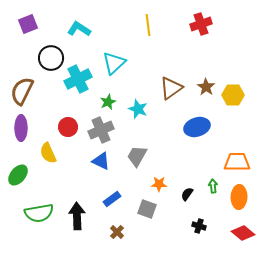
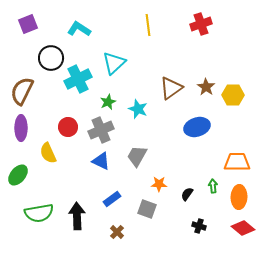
red diamond: moved 5 px up
